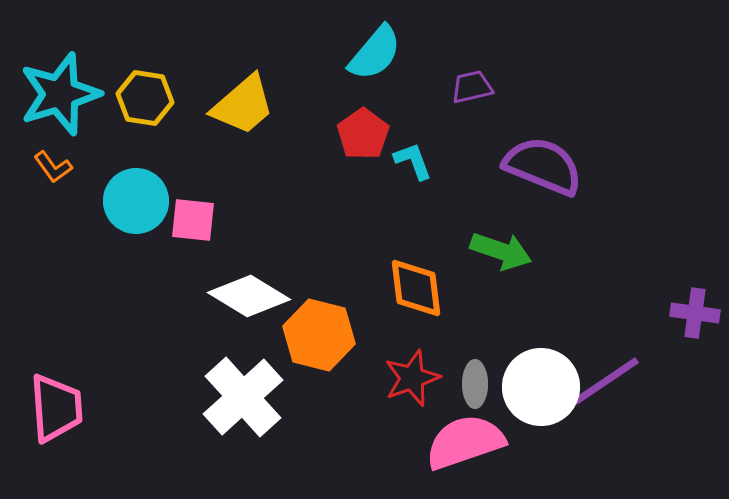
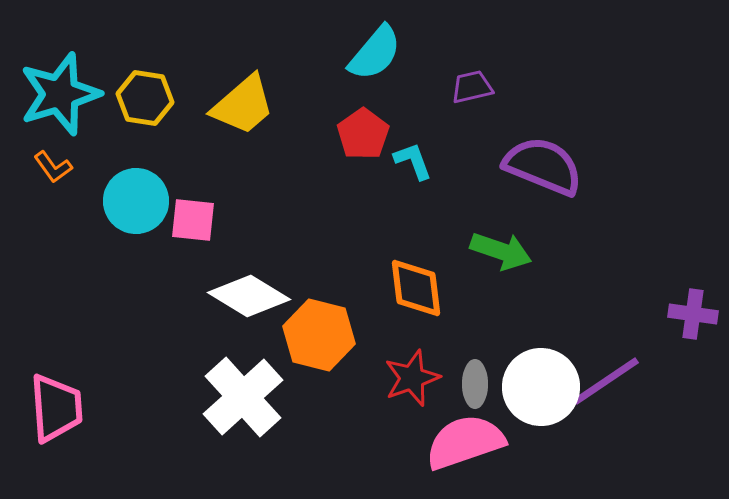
purple cross: moved 2 px left, 1 px down
